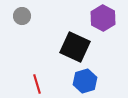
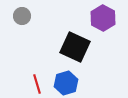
blue hexagon: moved 19 px left, 2 px down
